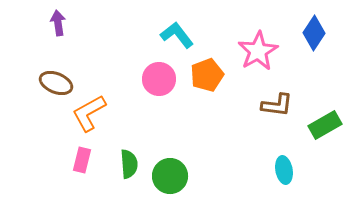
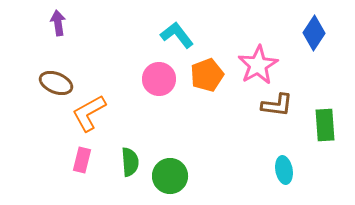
pink star: moved 14 px down
green rectangle: rotated 64 degrees counterclockwise
green semicircle: moved 1 px right, 2 px up
